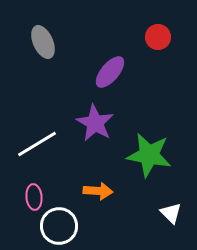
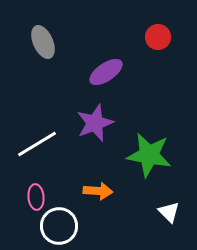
purple ellipse: moved 4 px left; rotated 16 degrees clockwise
purple star: rotated 21 degrees clockwise
pink ellipse: moved 2 px right
white triangle: moved 2 px left, 1 px up
